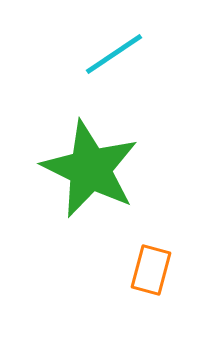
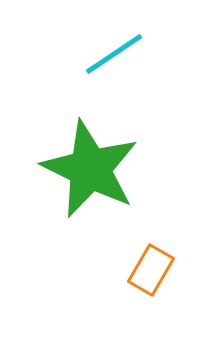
orange rectangle: rotated 15 degrees clockwise
